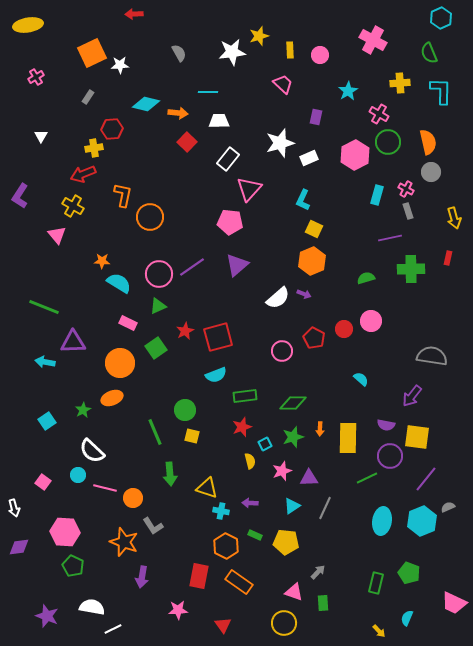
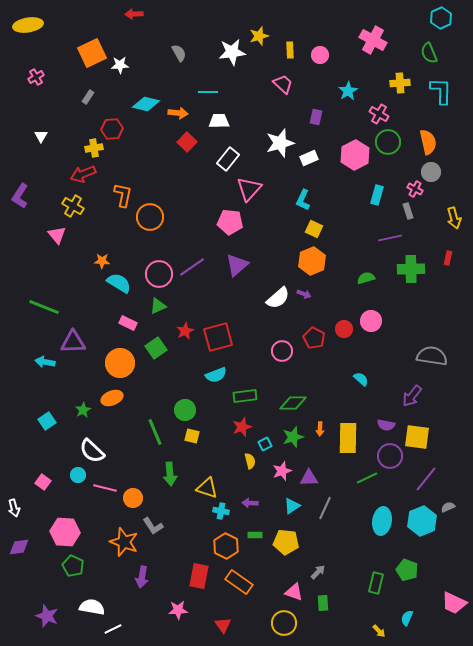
pink cross at (406, 189): moved 9 px right
green rectangle at (255, 535): rotated 24 degrees counterclockwise
green pentagon at (409, 573): moved 2 px left, 3 px up
